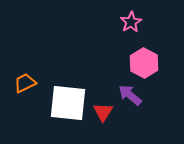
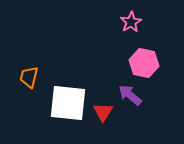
pink hexagon: rotated 16 degrees counterclockwise
orange trapezoid: moved 4 px right, 6 px up; rotated 50 degrees counterclockwise
